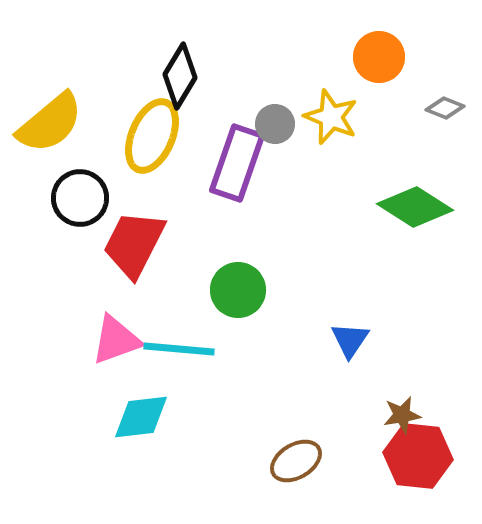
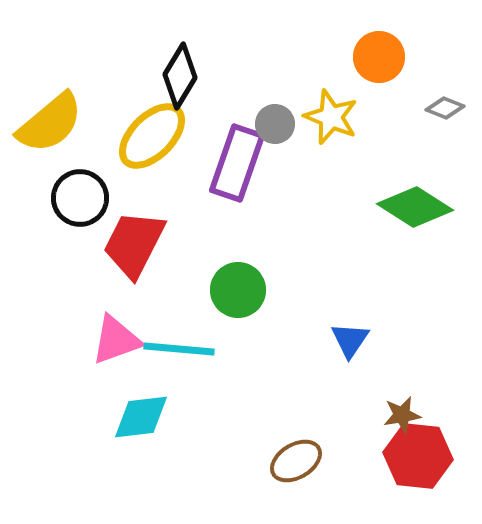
yellow ellipse: rotated 22 degrees clockwise
